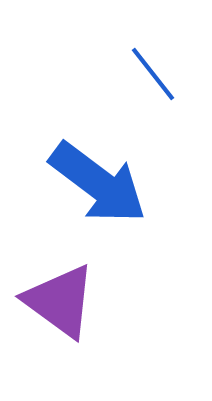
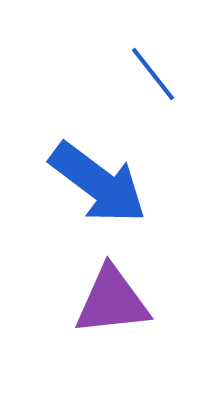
purple triangle: moved 52 px right; rotated 42 degrees counterclockwise
